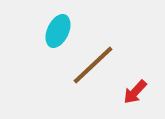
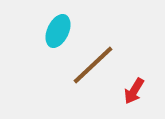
red arrow: moved 1 px left, 1 px up; rotated 12 degrees counterclockwise
